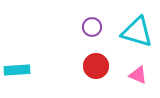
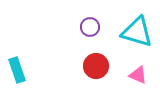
purple circle: moved 2 px left
cyan rectangle: rotated 75 degrees clockwise
